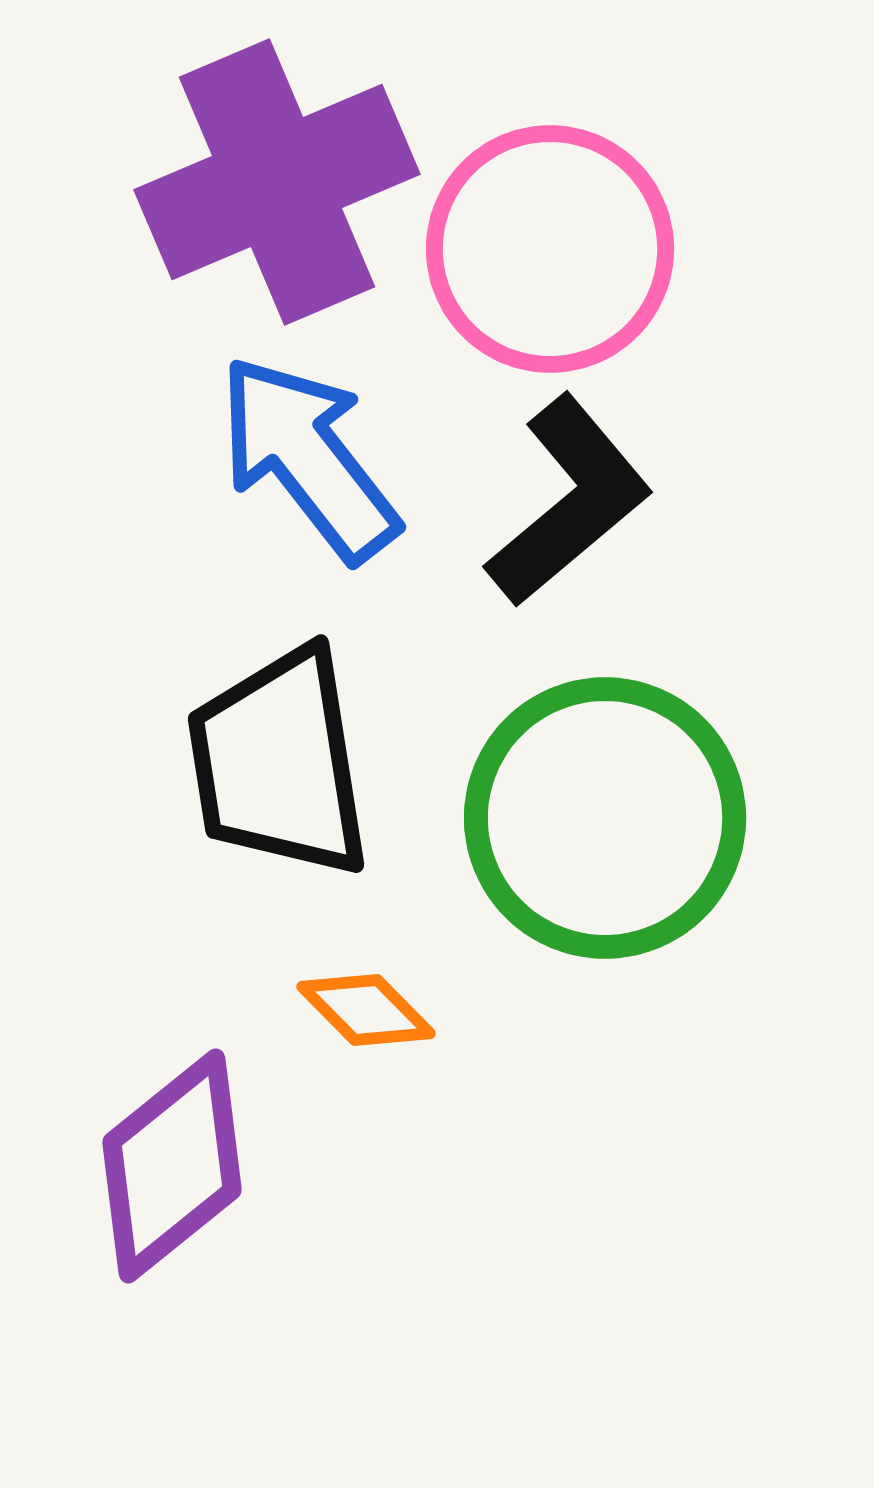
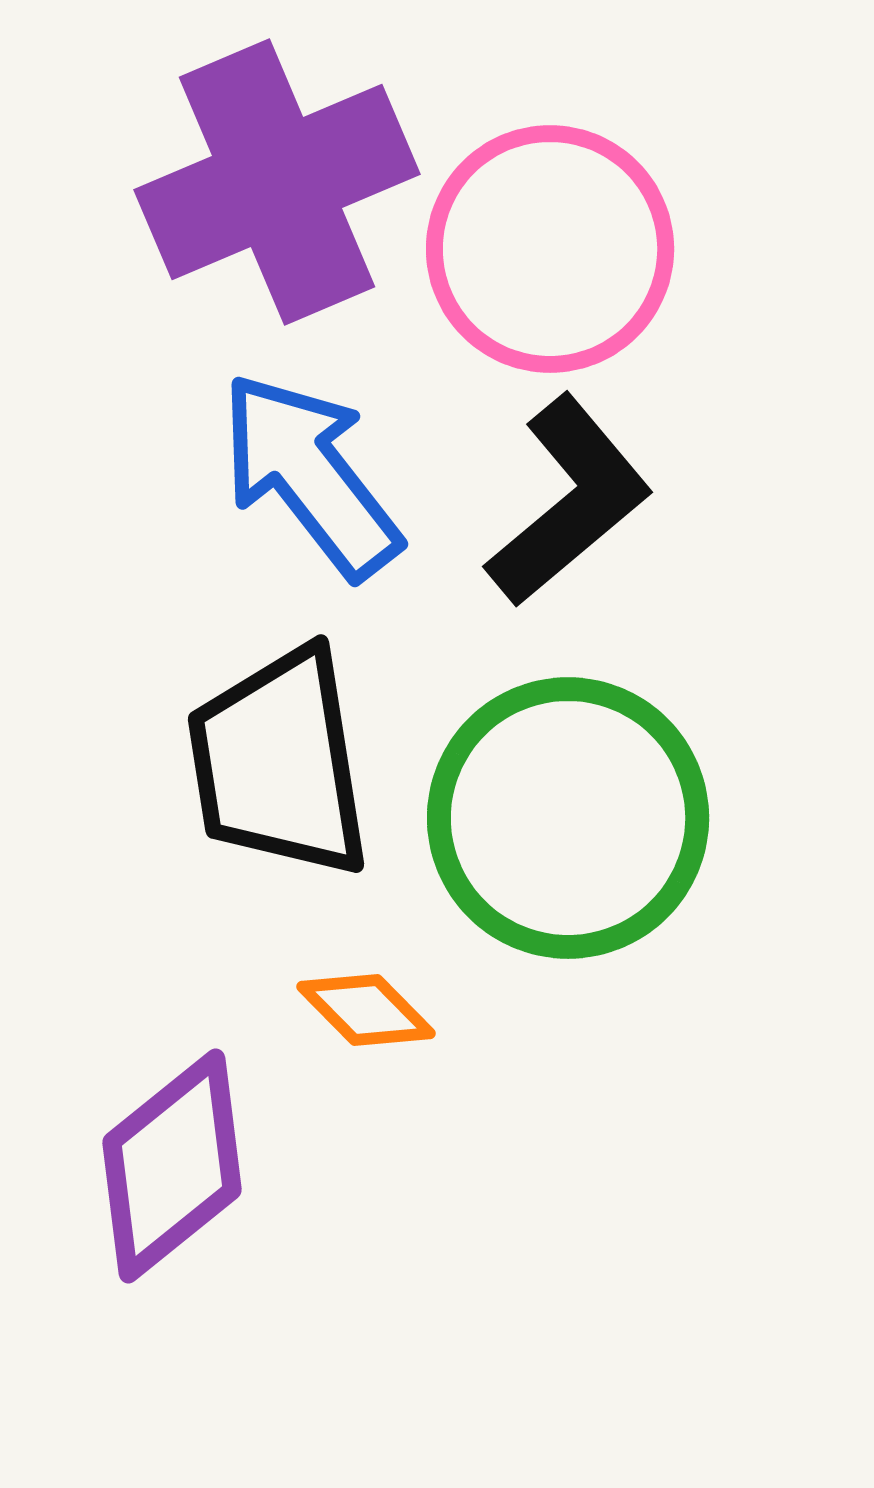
blue arrow: moved 2 px right, 17 px down
green circle: moved 37 px left
